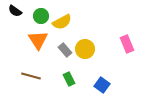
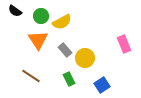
pink rectangle: moved 3 px left
yellow circle: moved 9 px down
brown line: rotated 18 degrees clockwise
blue square: rotated 21 degrees clockwise
